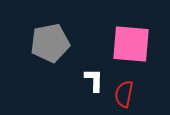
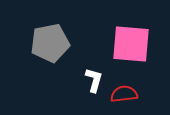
white L-shape: rotated 15 degrees clockwise
red semicircle: rotated 72 degrees clockwise
